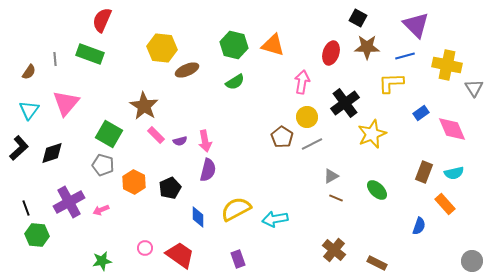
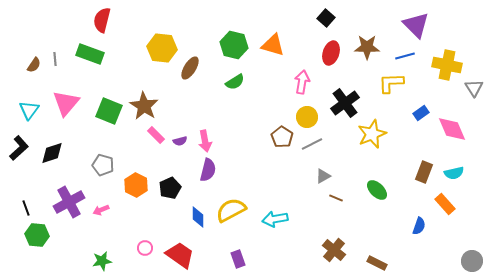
black square at (358, 18): moved 32 px left; rotated 12 degrees clockwise
red semicircle at (102, 20): rotated 10 degrees counterclockwise
brown ellipse at (187, 70): moved 3 px right, 2 px up; rotated 35 degrees counterclockwise
brown semicircle at (29, 72): moved 5 px right, 7 px up
green square at (109, 134): moved 23 px up; rotated 8 degrees counterclockwise
gray triangle at (331, 176): moved 8 px left
orange hexagon at (134, 182): moved 2 px right, 3 px down
yellow semicircle at (236, 209): moved 5 px left, 1 px down
